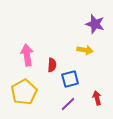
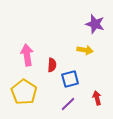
yellow pentagon: rotated 10 degrees counterclockwise
